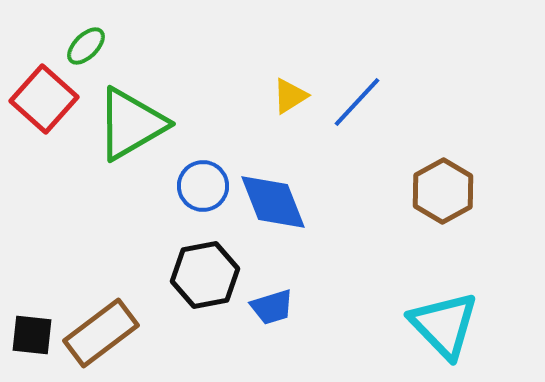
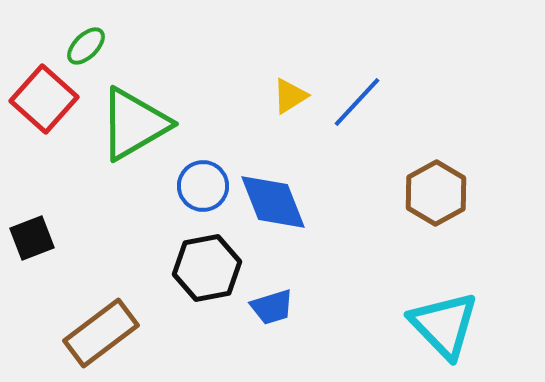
green triangle: moved 3 px right
brown hexagon: moved 7 px left, 2 px down
black hexagon: moved 2 px right, 7 px up
black square: moved 97 px up; rotated 27 degrees counterclockwise
